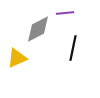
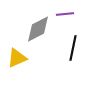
purple line: moved 1 px down
